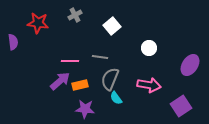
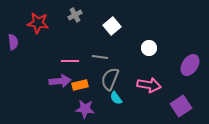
purple arrow: rotated 35 degrees clockwise
